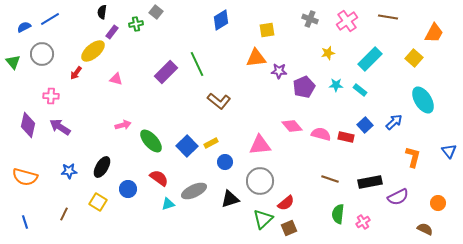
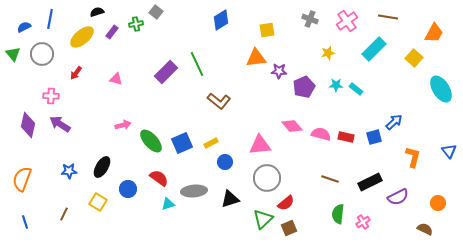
black semicircle at (102, 12): moved 5 px left; rotated 64 degrees clockwise
blue line at (50, 19): rotated 48 degrees counterclockwise
yellow ellipse at (93, 51): moved 11 px left, 14 px up
cyan rectangle at (370, 59): moved 4 px right, 10 px up
green triangle at (13, 62): moved 8 px up
cyan rectangle at (360, 90): moved 4 px left, 1 px up
cyan ellipse at (423, 100): moved 18 px right, 11 px up
blue square at (365, 125): moved 9 px right, 12 px down; rotated 28 degrees clockwise
purple arrow at (60, 127): moved 3 px up
blue square at (187, 146): moved 5 px left, 3 px up; rotated 20 degrees clockwise
orange semicircle at (25, 177): moved 3 px left, 2 px down; rotated 95 degrees clockwise
gray circle at (260, 181): moved 7 px right, 3 px up
black rectangle at (370, 182): rotated 15 degrees counterclockwise
gray ellipse at (194, 191): rotated 20 degrees clockwise
